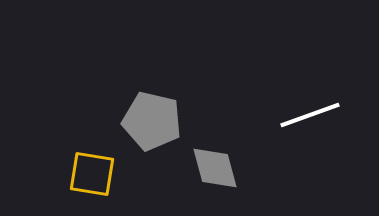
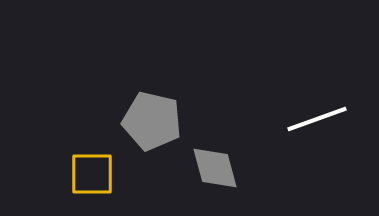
white line: moved 7 px right, 4 px down
yellow square: rotated 9 degrees counterclockwise
